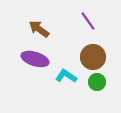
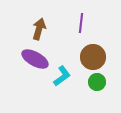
purple line: moved 7 px left, 2 px down; rotated 42 degrees clockwise
brown arrow: rotated 70 degrees clockwise
purple ellipse: rotated 12 degrees clockwise
cyan L-shape: moved 4 px left; rotated 110 degrees clockwise
